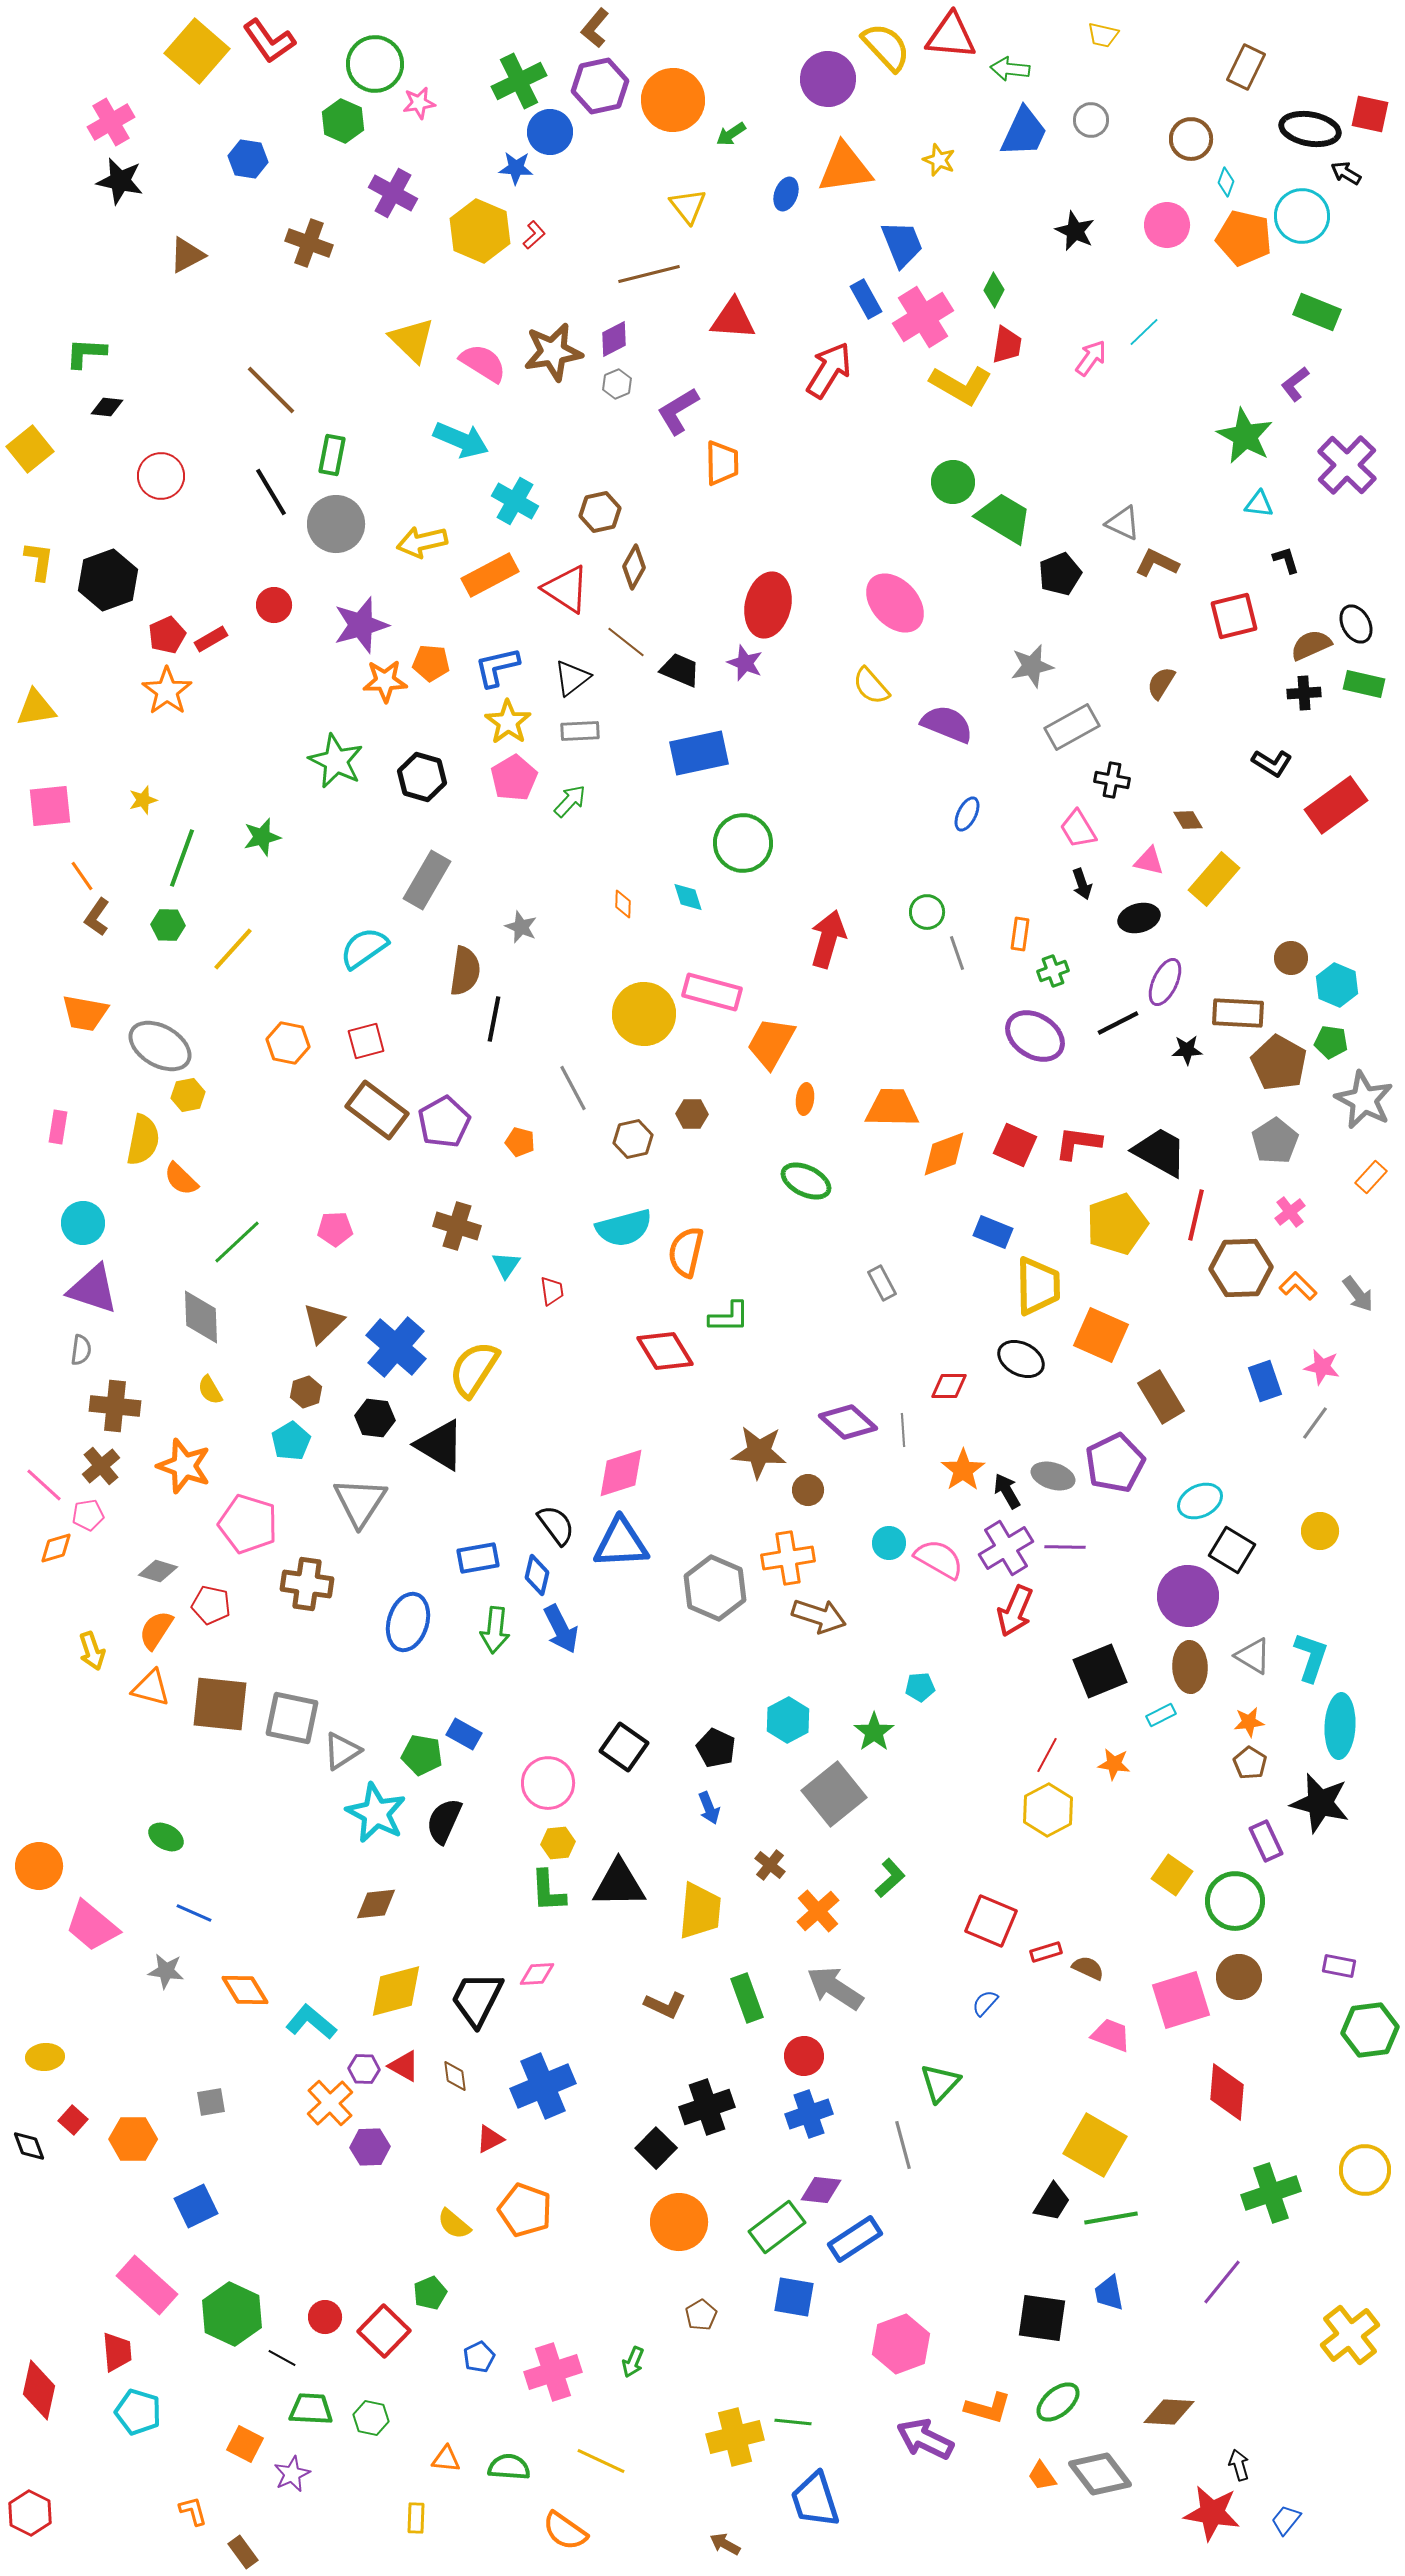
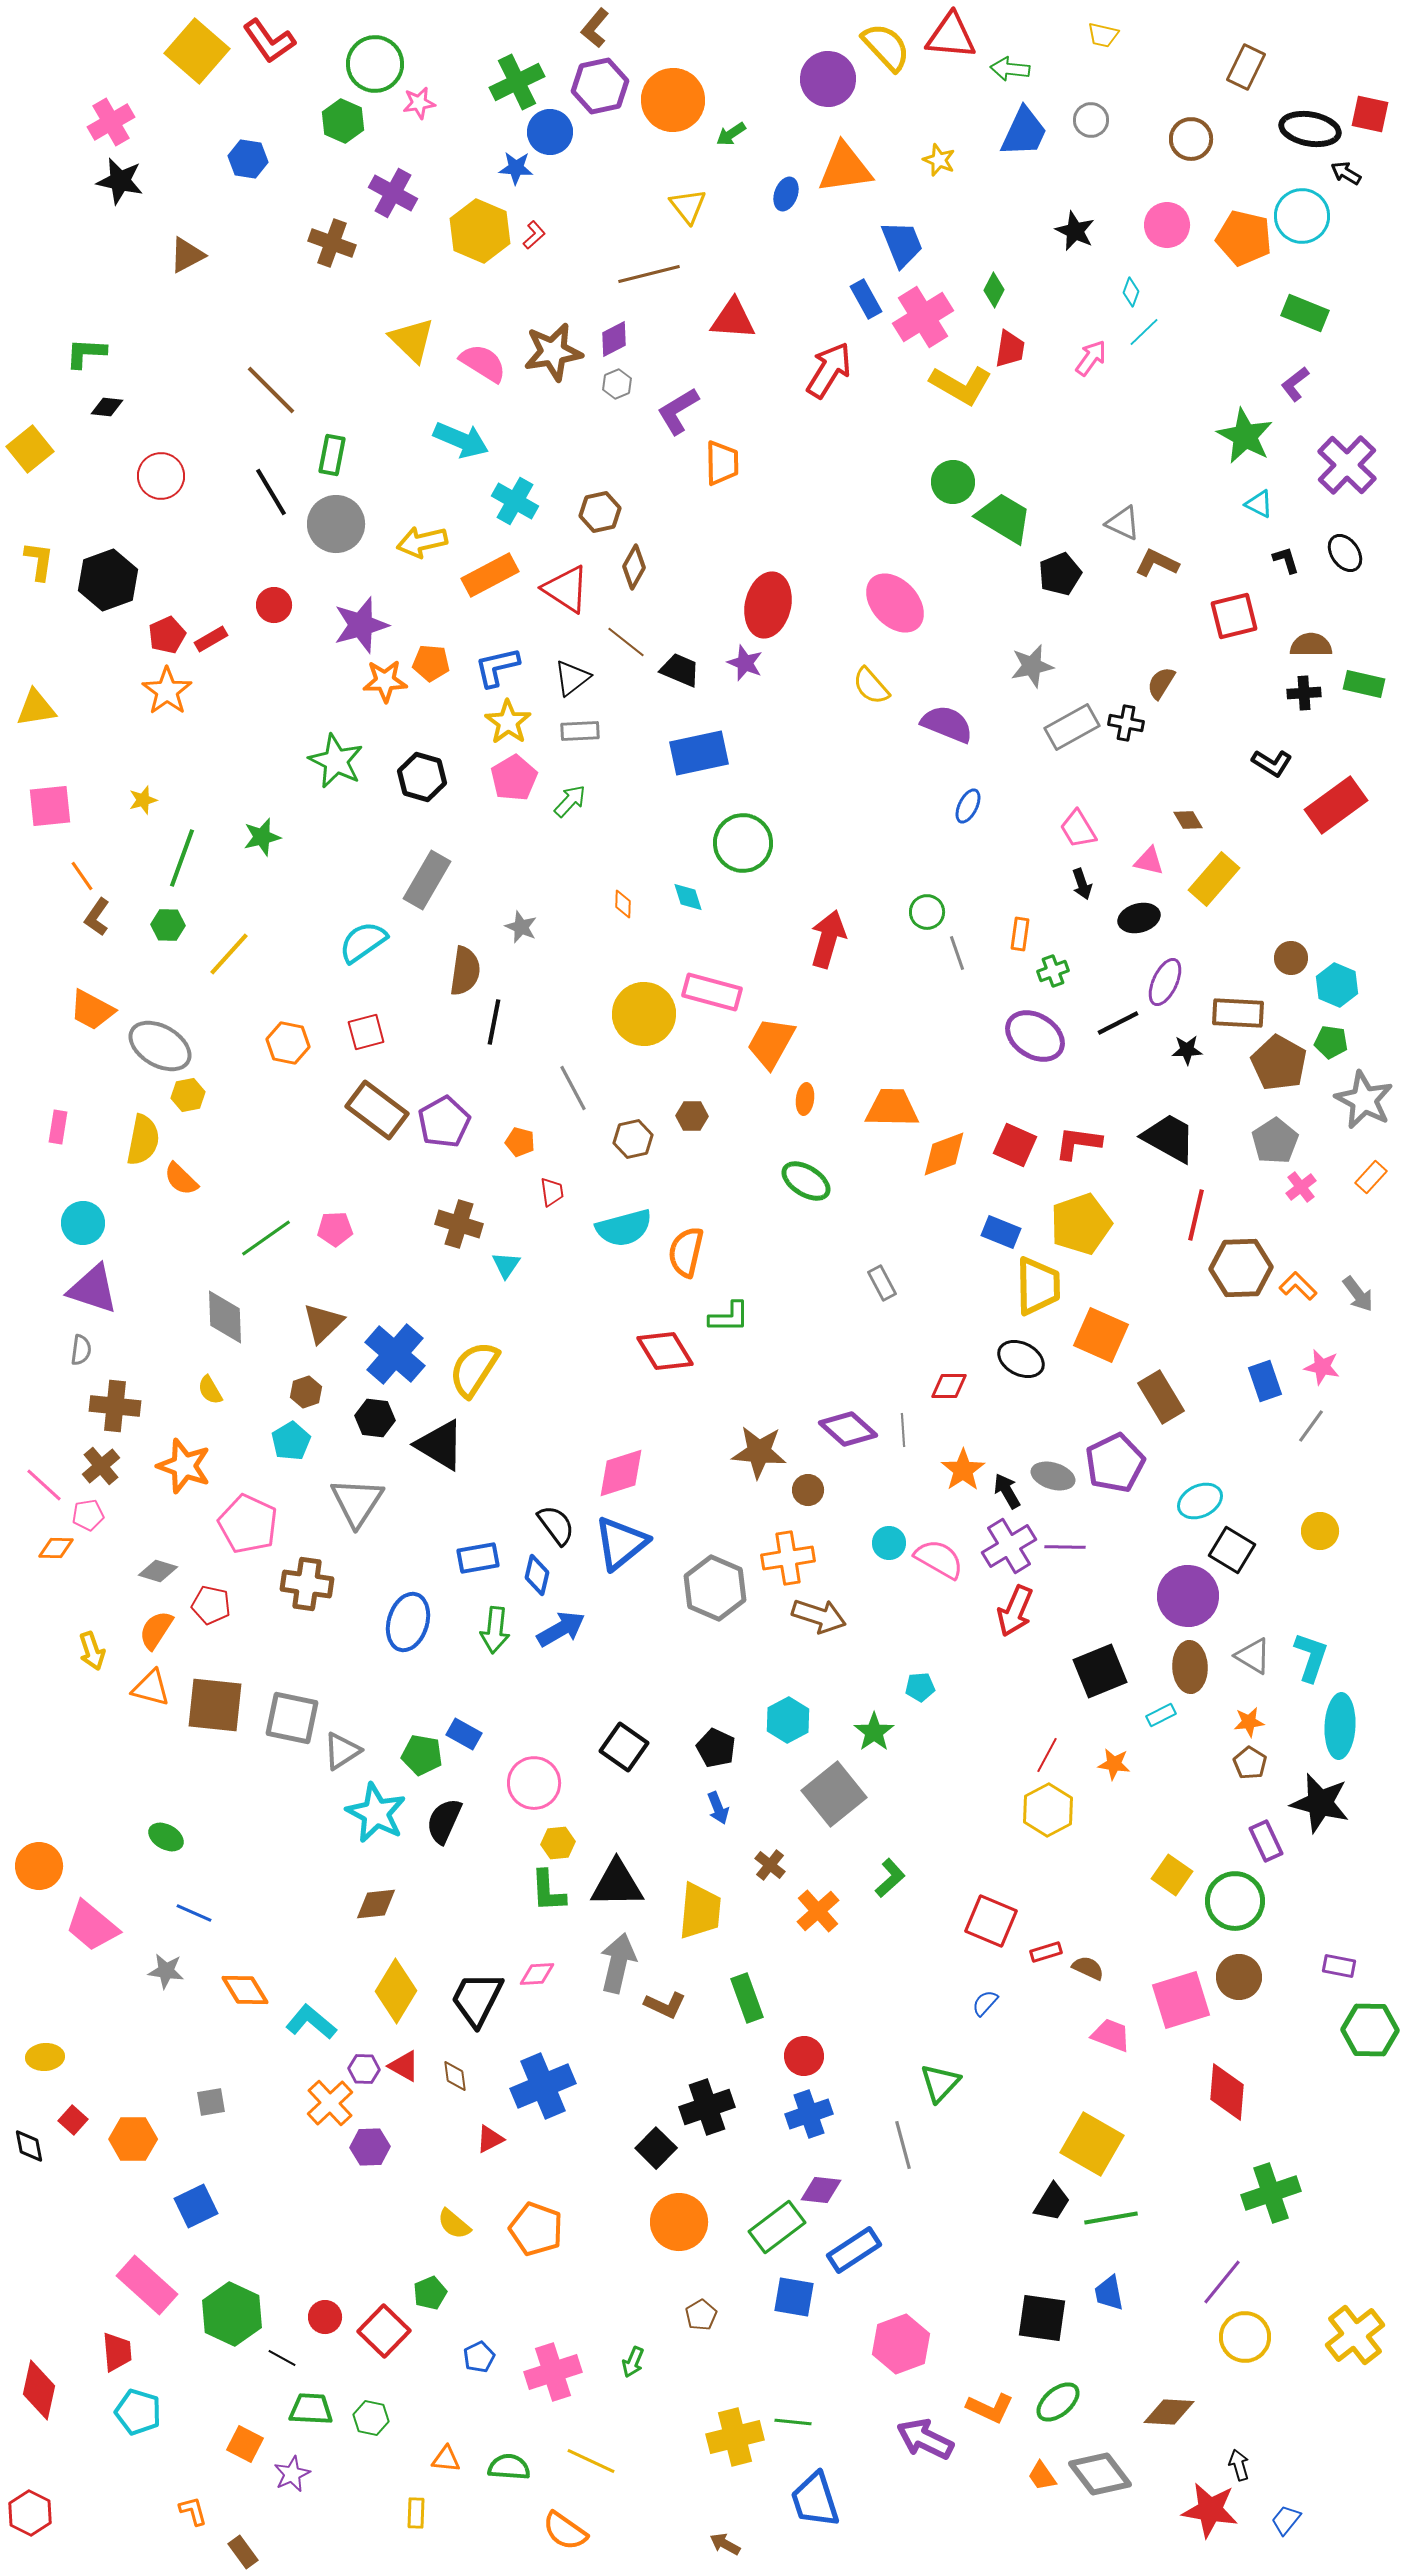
green cross at (519, 81): moved 2 px left, 1 px down
cyan diamond at (1226, 182): moved 95 px left, 110 px down
brown cross at (309, 243): moved 23 px right
green rectangle at (1317, 312): moved 12 px left, 1 px down
red trapezoid at (1007, 345): moved 3 px right, 4 px down
cyan triangle at (1259, 504): rotated 20 degrees clockwise
black ellipse at (1356, 624): moved 11 px left, 71 px up; rotated 6 degrees counterclockwise
brown semicircle at (1311, 645): rotated 24 degrees clockwise
black cross at (1112, 780): moved 14 px right, 57 px up
blue ellipse at (967, 814): moved 1 px right, 8 px up
cyan semicircle at (364, 948): moved 1 px left, 6 px up
yellow line at (233, 949): moved 4 px left, 5 px down
orange trapezoid at (85, 1013): moved 7 px right, 3 px up; rotated 18 degrees clockwise
black line at (494, 1019): moved 3 px down
red square at (366, 1041): moved 9 px up
brown hexagon at (692, 1114): moved 2 px down
black trapezoid at (1160, 1152): moved 9 px right, 14 px up
green ellipse at (806, 1181): rotated 6 degrees clockwise
pink cross at (1290, 1212): moved 11 px right, 25 px up
yellow pentagon at (1117, 1224): moved 36 px left
brown cross at (457, 1226): moved 2 px right, 2 px up
blue rectangle at (993, 1232): moved 8 px right
green line at (237, 1242): moved 29 px right, 4 px up; rotated 8 degrees clockwise
red trapezoid at (552, 1291): moved 99 px up
gray diamond at (201, 1317): moved 24 px right
blue cross at (396, 1347): moved 1 px left, 7 px down
purple diamond at (848, 1422): moved 7 px down
gray line at (1315, 1423): moved 4 px left, 3 px down
gray triangle at (360, 1502): moved 3 px left
pink pentagon at (248, 1524): rotated 8 degrees clockwise
blue triangle at (621, 1543): rotated 36 degrees counterclockwise
orange diamond at (56, 1548): rotated 18 degrees clockwise
purple cross at (1006, 1548): moved 3 px right, 2 px up
blue arrow at (561, 1629): rotated 93 degrees counterclockwise
brown square at (220, 1704): moved 5 px left, 1 px down
pink circle at (548, 1783): moved 14 px left
blue arrow at (709, 1808): moved 9 px right
black triangle at (619, 1884): moved 2 px left
gray arrow at (835, 1988): moved 217 px left, 25 px up; rotated 70 degrees clockwise
yellow diamond at (396, 1991): rotated 44 degrees counterclockwise
green hexagon at (1370, 2030): rotated 8 degrees clockwise
yellow square at (1095, 2145): moved 3 px left, 1 px up
black diamond at (29, 2146): rotated 9 degrees clockwise
yellow circle at (1365, 2170): moved 120 px left, 167 px down
orange pentagon at (525, 2210): moved 11 px right, 19 px down
blue rectangle at (855, 2239): moved 1 px left, 11 px down
yellow cross at (1350, 2335): moved 5 px right
orange L-shape at (988, 2408): moved 2 px right; rotated 9 degrees clockwise
yellow line at (601, 2461): moved 10 px left
red star at (1212, 2513): moved 2 px left, 3 px up
yellow rectangle at (416, 2518): moved 5 px up
